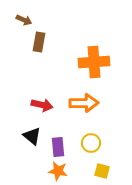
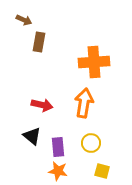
orange arrow: rotated 80 degrees counterclockwise
